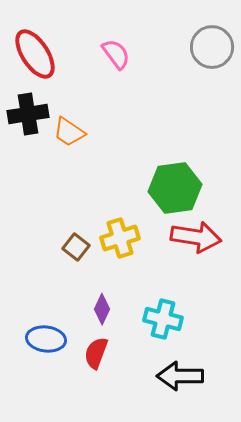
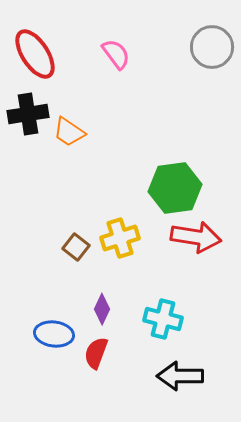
blue ellipse: moved 8 px right, 5 px up
